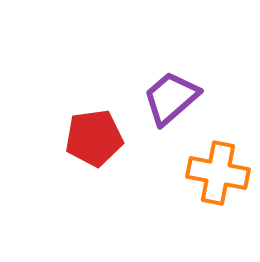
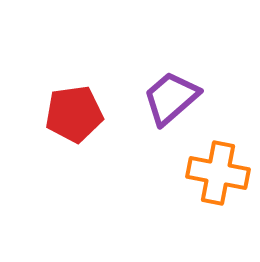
red pentagon: moved 20 px left, 24 px up
